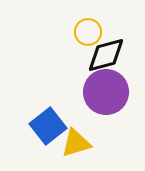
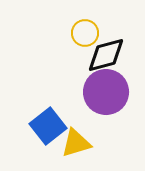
yellow circle: moved 3 px left, 1 px down
